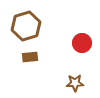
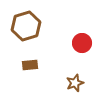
brown rectangle: moved 8 px down
brown star: rotated 18 degrees counterclockwise
